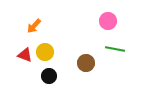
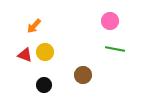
pink circle: moved 2 px right
brown circle: moved 3 px left, 12 px down
black circle: moved 5 px left, 9 px down
